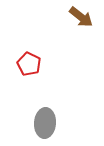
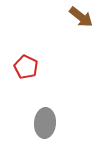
red pentagon: moved 3 px left, 3 px down
